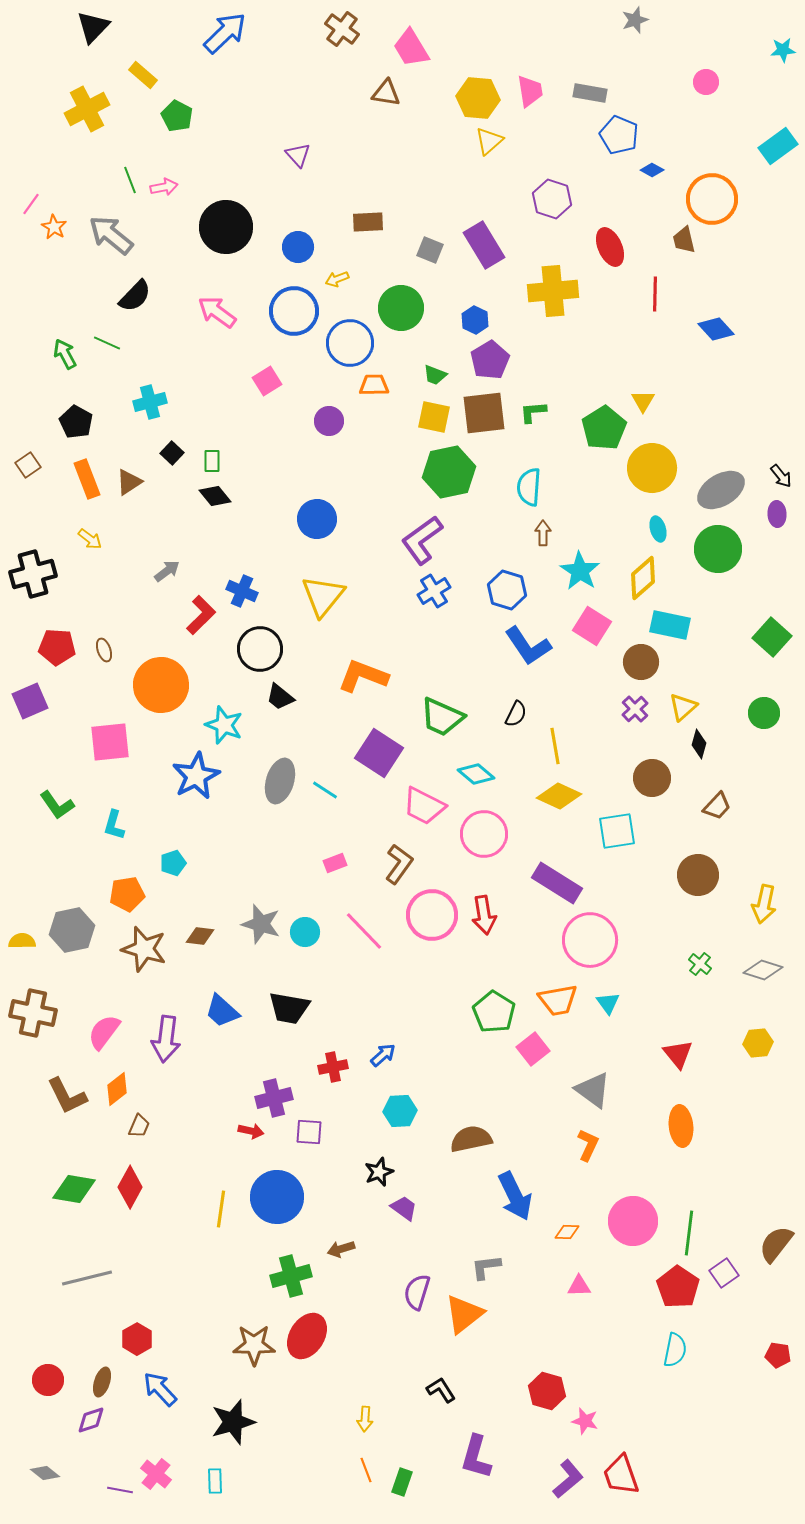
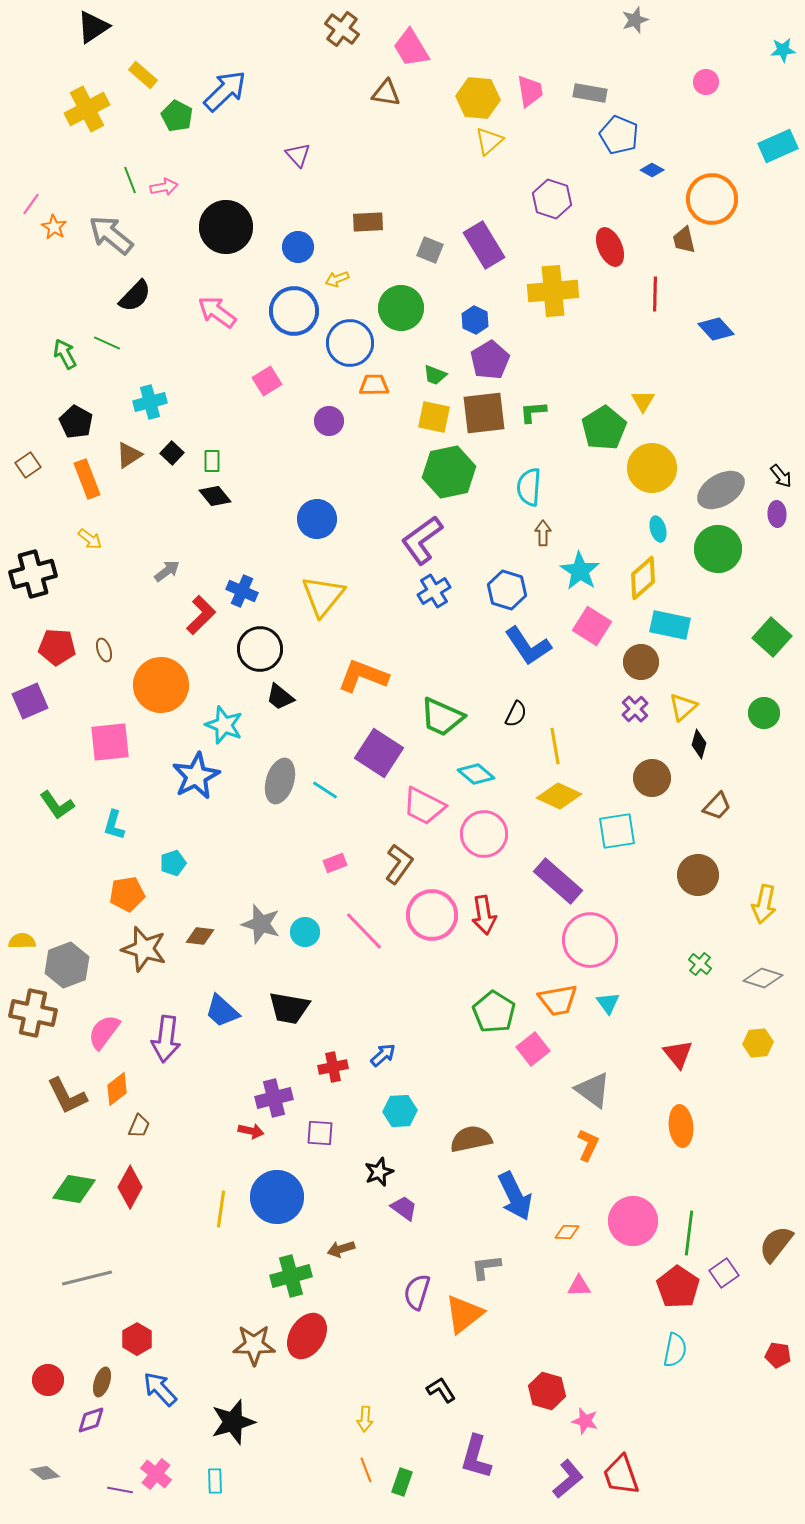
black triangle at (93, 27): rotated 12 degrees clockwise
blue arrow at (225, 33): moved 58 px down
cyan rectangle at (778, 146): rotated 12 degrees clockwise
brown triangle at (129, 482): moved 27 px up
purple rectangle at (557, 883): moved 1 px right, 2 px up; rotated 9 degrees clockwise
gray hexagon at (72, 930): moved 5 px left, 35 px down; rotated 9 degrees counterclockwise
gray diamond at (763, 970): moved 8 px down
purple square at (309, 1132): moved 11 px right, 1 px down
